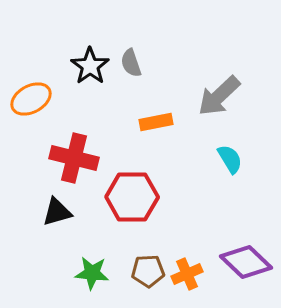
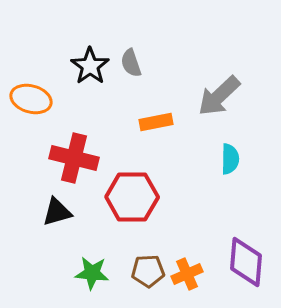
orange ellipse: rotated 45 degrees clockwise
cyan semicircle: rotated 32 degrees clockwise
purple diamond: rotated 51 degrees clockwise
